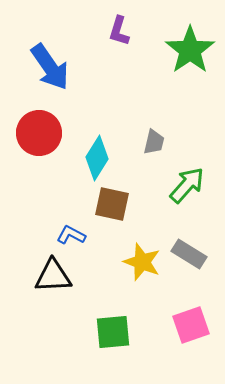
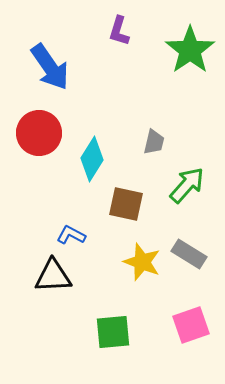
cyan diamond: moved 5 px left, 1 px down
brown square: moved 14 px right
